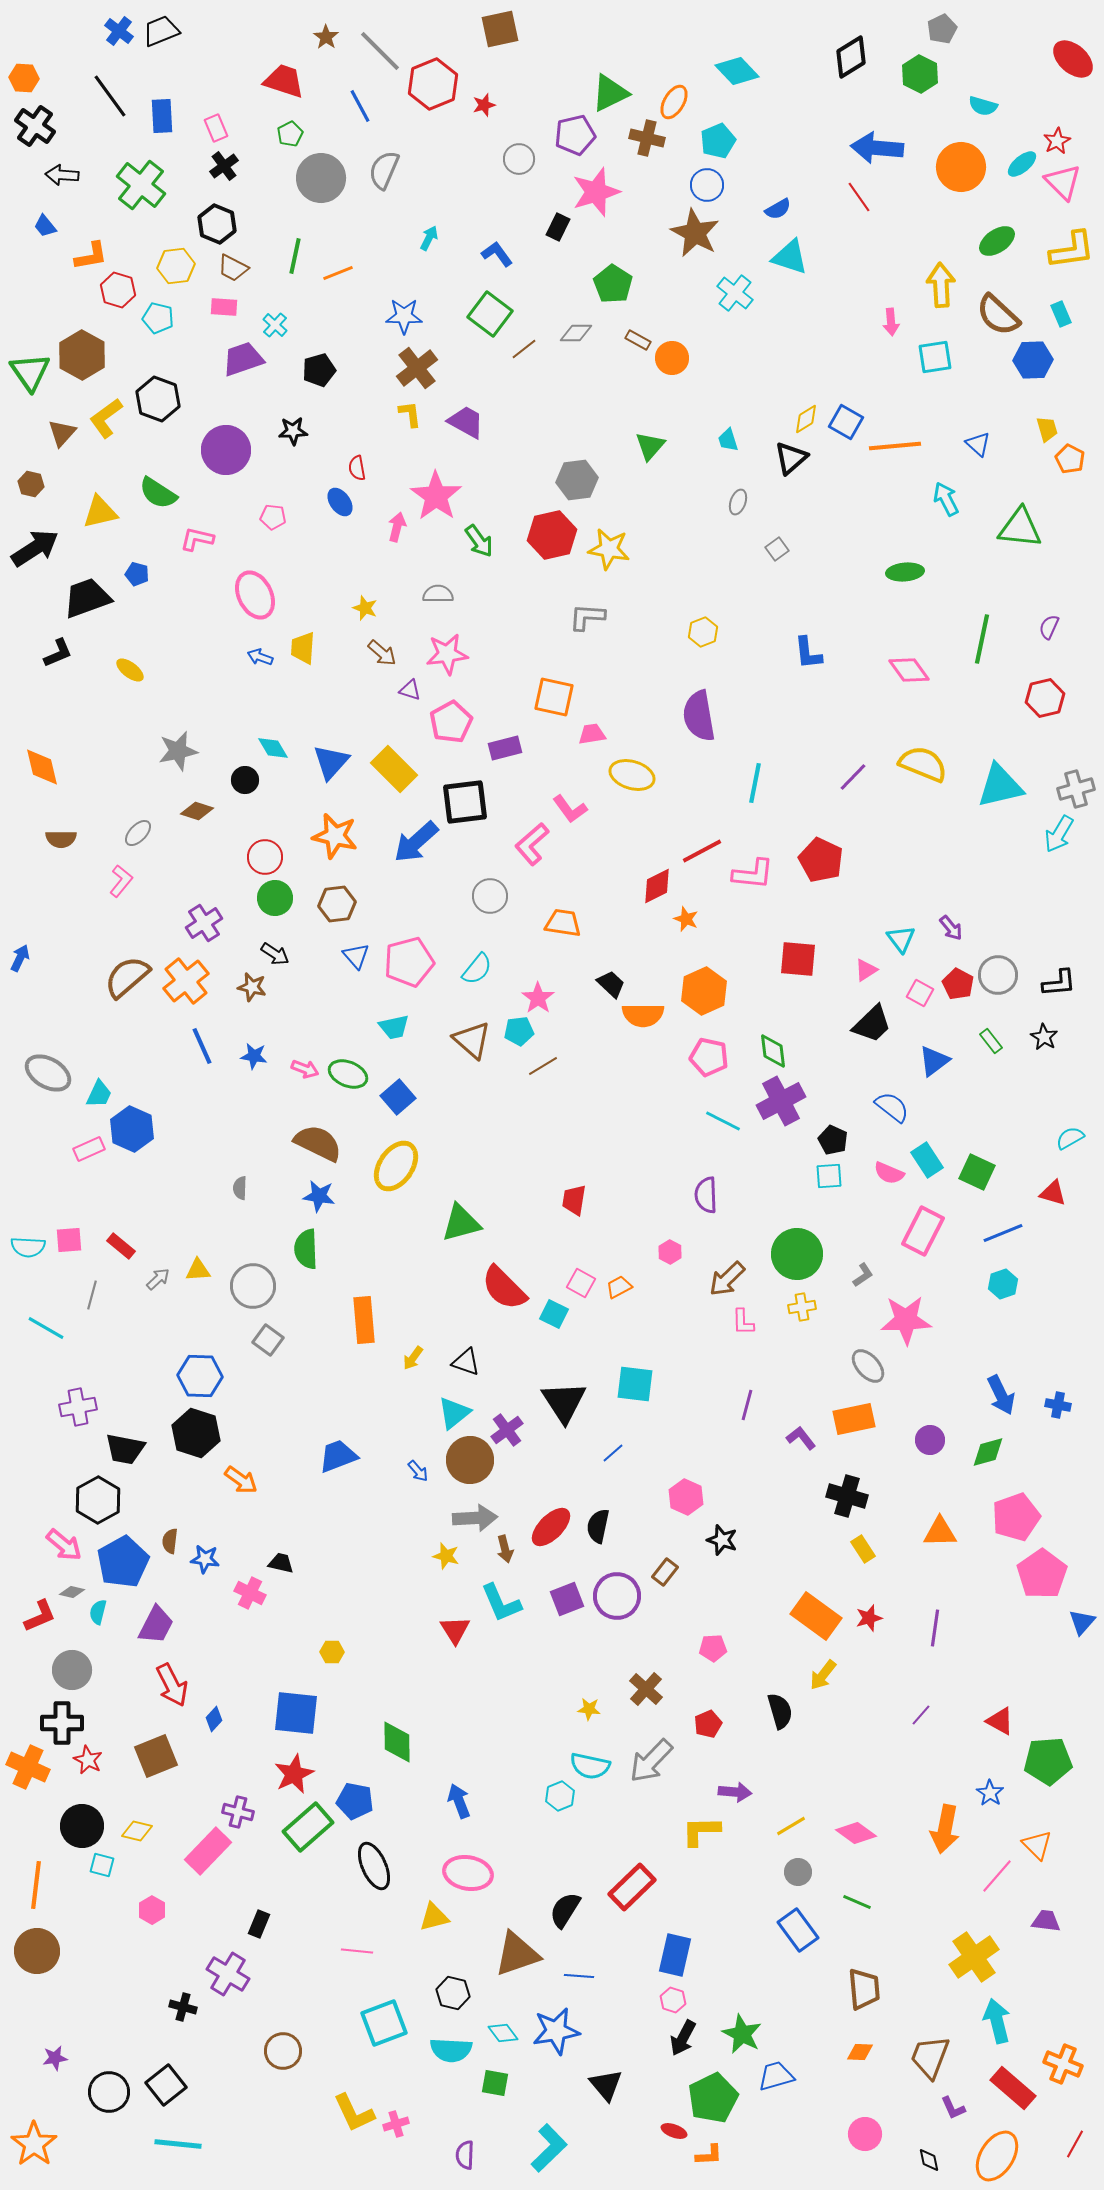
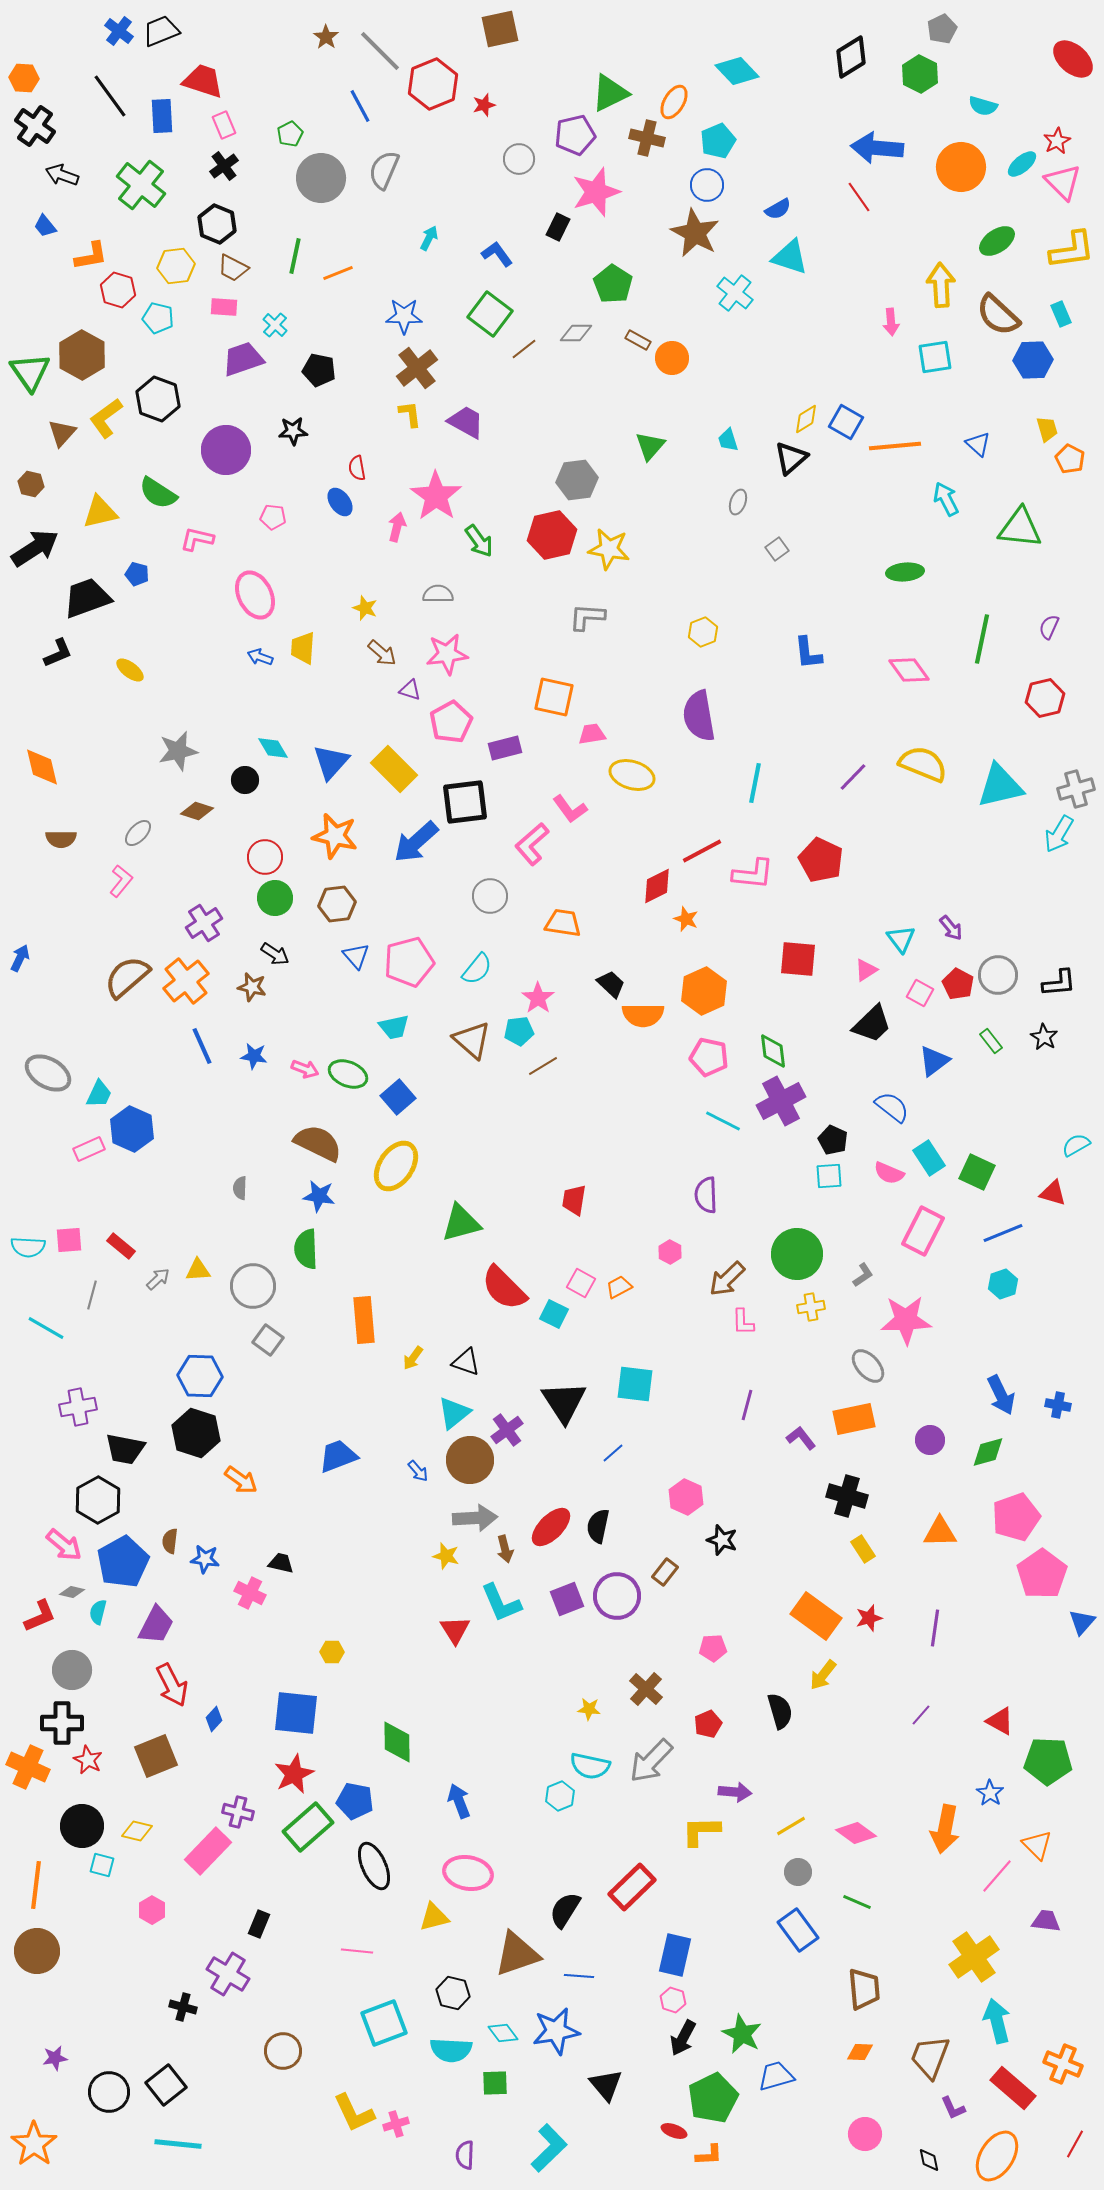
red trapezoid at (284, 81): moved 81 px left
pink rectangle at (216, 128): moved 8 px right, 3 px up
black arrow at (62, 175): rotated 16 degrees clockwise
black pentagon at (319, 370): rotated 28 degrees clockwise
cyan semicircle at (1070, 1138): moved 6 px right, 7 px down
cyan rectangle at (927, 1160): moved 2 px right, 2 px up
yellow cross at (802, 1307): moved 9 px right
green pentagon at (1048, 1761): rotated 6 degrees clockwise
green square at (495, 2083): rotated 12 degrees counterclockwise
